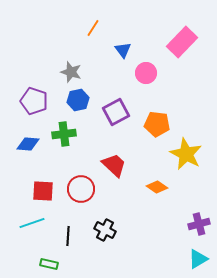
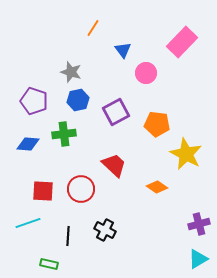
cyan line: moved 4 px left
